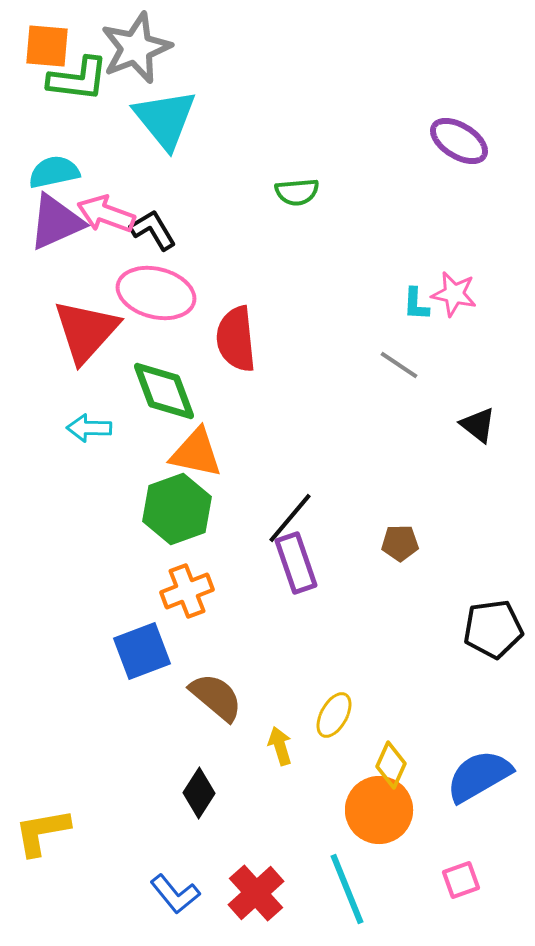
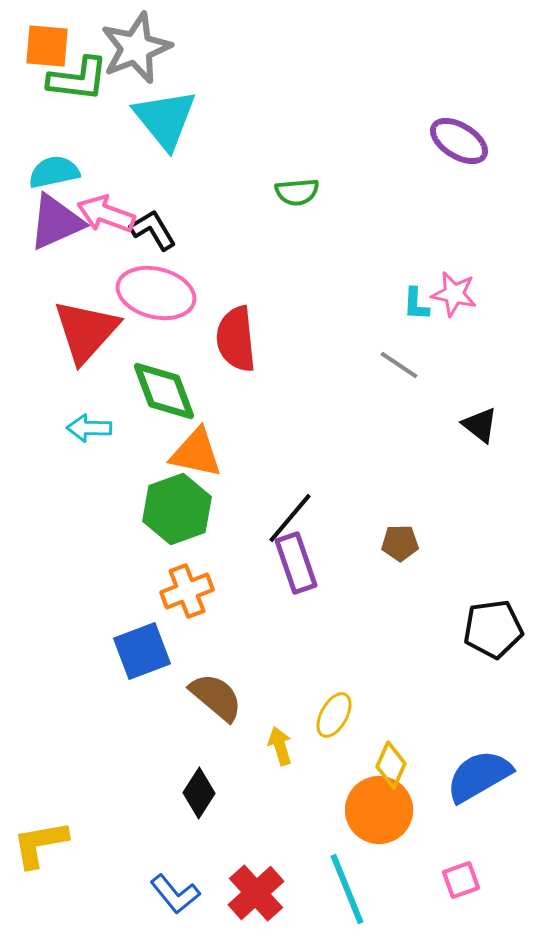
black triangle: moved 2 px right
yellow L-shape: moved 2 px left, 12 px down
